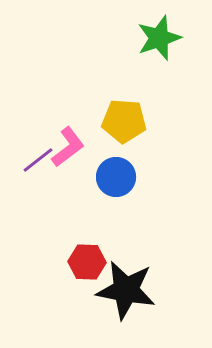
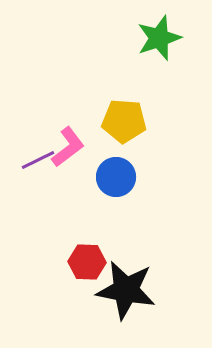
purple line: rotated 12 degrees clockwise
